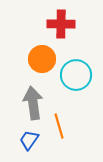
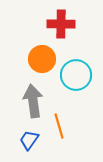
gray arrow: moved 2 px up
